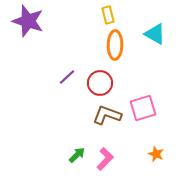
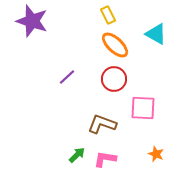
yellow rectangle: rotated 12 degrees counterclockwise
purple star: moved 4 px right
cyan triangle: moved 1 px right
orange ellipse: rotated 48 degrees counterclockwise
red circle: moved 14 px right, 4 px up
pink square: rotated 20 degrees clockwise
brown L-shape: moved 5 px left, 9 px down
pink L-shape: rotated 125 degrees counterclockwise
